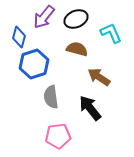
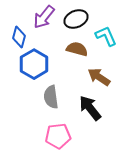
cyan L-shape: moved 5 px left, 3 px down
blue hexagon: rotated 12 degrees counterclockwise
